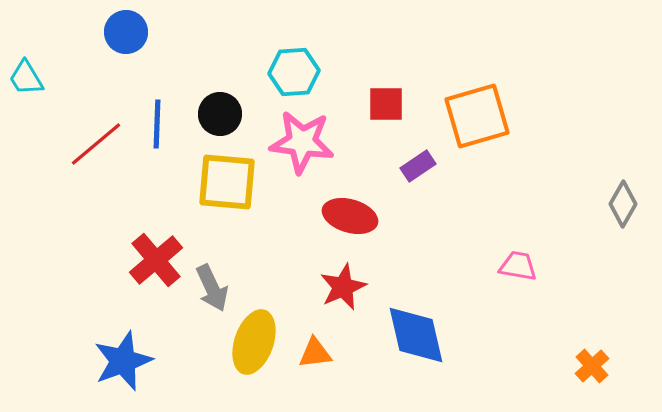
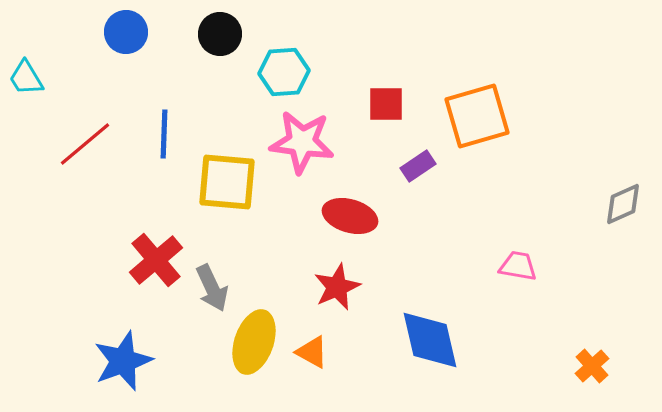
cyan hexagon: moved 10 px left
black circle: moved 80 px up
blue line: moved 7 px right, 10 px down
red line: moved 11 px left
gray diamond: rotated 36 degrees clockwise
red star: moved 6 px left
blue diamond: moved 14 px right, 5 px down
orange triangle: moved 3 px left, 1 px up; rotated 36 degrees clockwise
